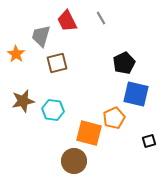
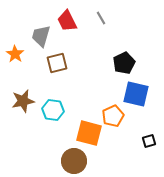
orange star: moved 1 px left
orange pentagon: moved 1 px left, 2 px up
